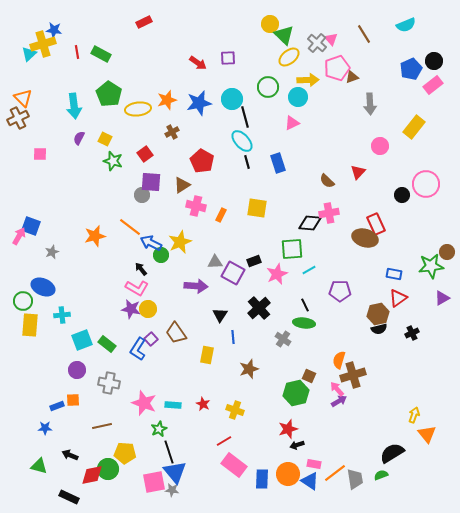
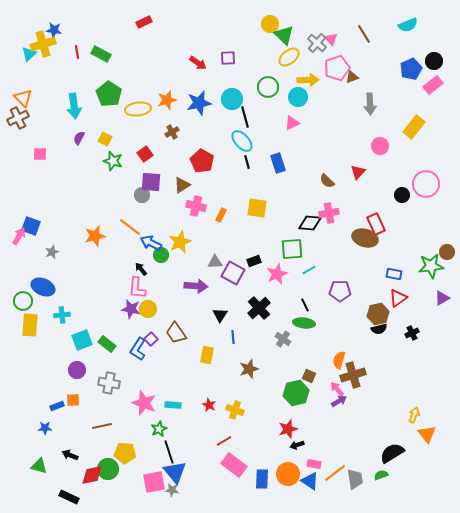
cyan semicircle at (406, 25): moved 2 px right
pink L-shape at (137, 288): rotated 65 degrees clockwise
red star at (203, 404): moved 6 px right, 1 px down
